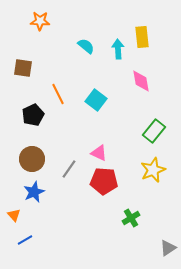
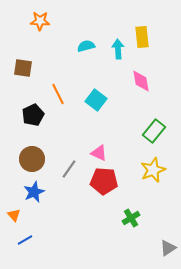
cyan semicircle: rotated 54 degrees counterclockwise
